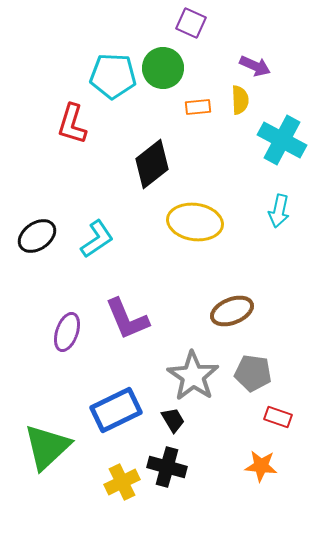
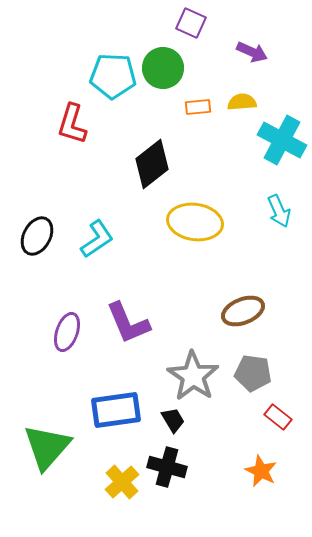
purple arrow: moved 3 px left, 14 px up
yellow semicircle: moved 2 px right, 2 px down; rotated 92 degrees counterclockwise
cyan arrow: rotated 36 degrees counterclockwise
black ellipse: rotated 27 degrees counterclockwise
brown ellipse: moved 11 px right
purple L-shape: moved 1 px right, 4 px down
blue rectangle: rotated 18 degrees clockwise
red rectangle: rotated 20 degrees clockwise
green triangle: rotated 6 degrees counterclockwise
orange star: moved 5 px down; rotated 20 degrees clockwise
yellow cross: rotated 16 degrees counterclockwise
